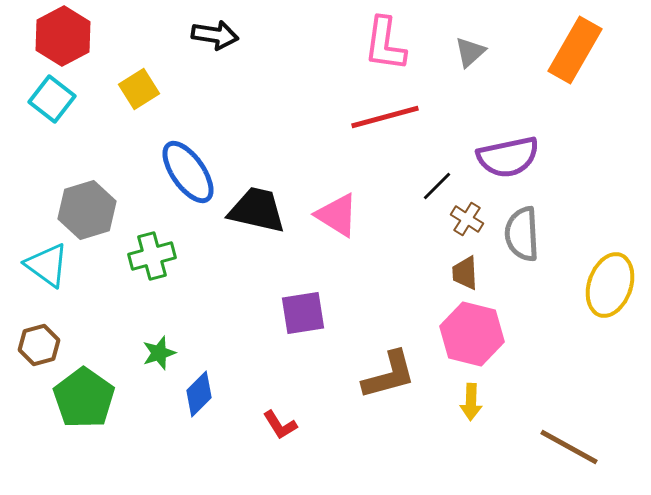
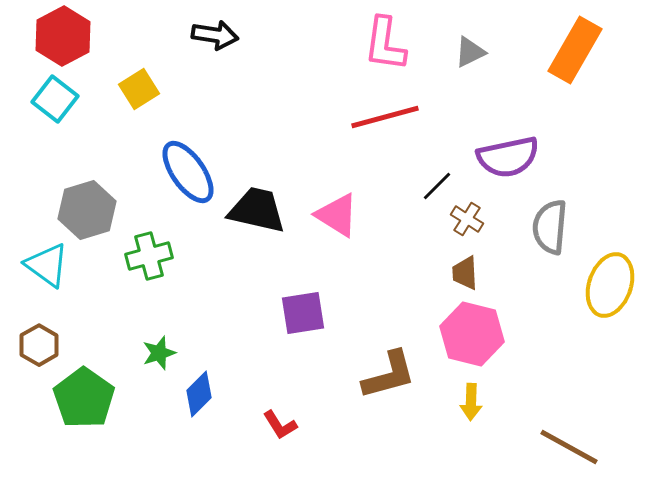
gray triangle: rotated 16 degrees clockwise
cyan square: moved 3 px right
gray semicircle: moved 28 px right, 7 px up; rotated 8 degrees clockwise
green cross: moved 3 px left
brown hexagon: rotated 15 degrees counterclockwise
